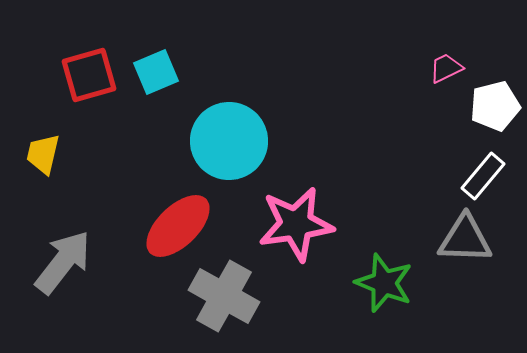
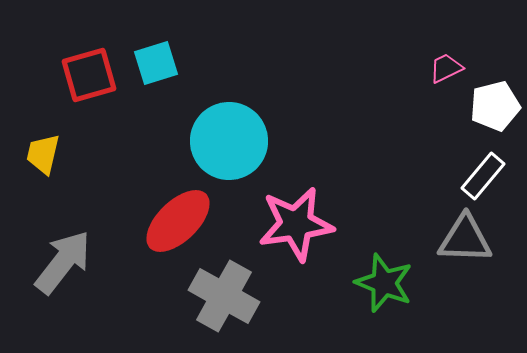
cyan square: moved 9 px up; rotated 6 degrees clockwise
red ellipse: moved 5 px up
